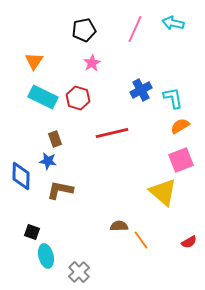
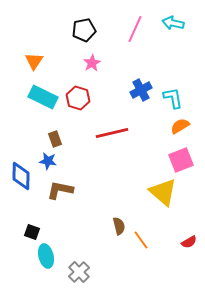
brown semicircle: rotated 78 degrees clockwise
